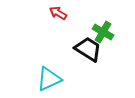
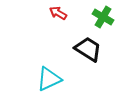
green cross: moved 15 px up
